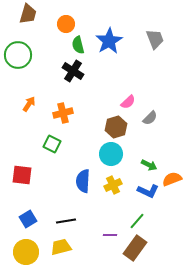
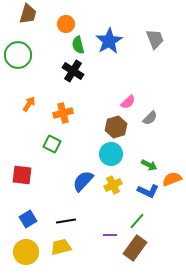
blue semicircle: rotated 40 degrees clockwise
